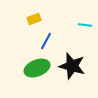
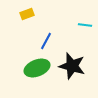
yellow rectangle: moved 7 px left, 5 px up
